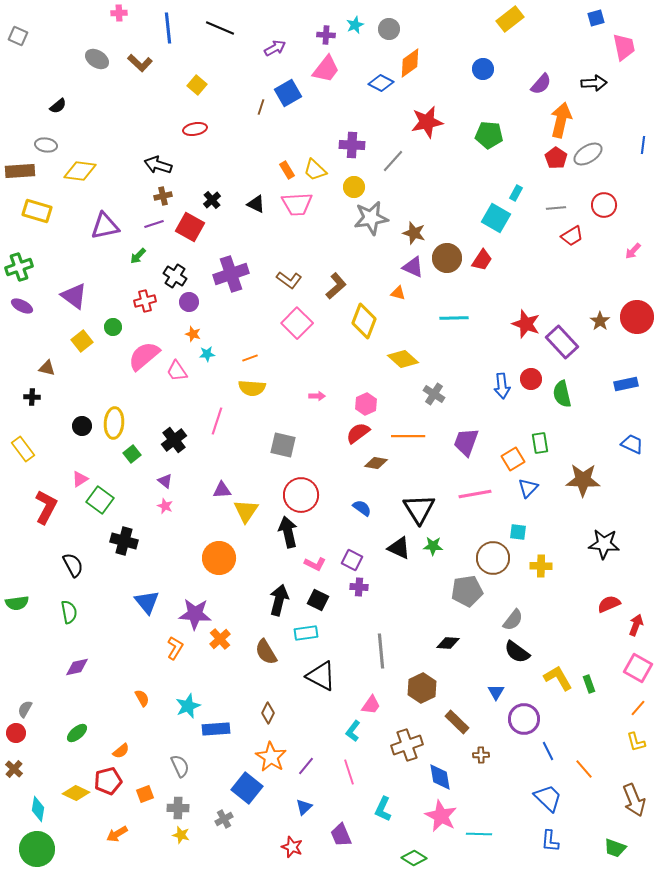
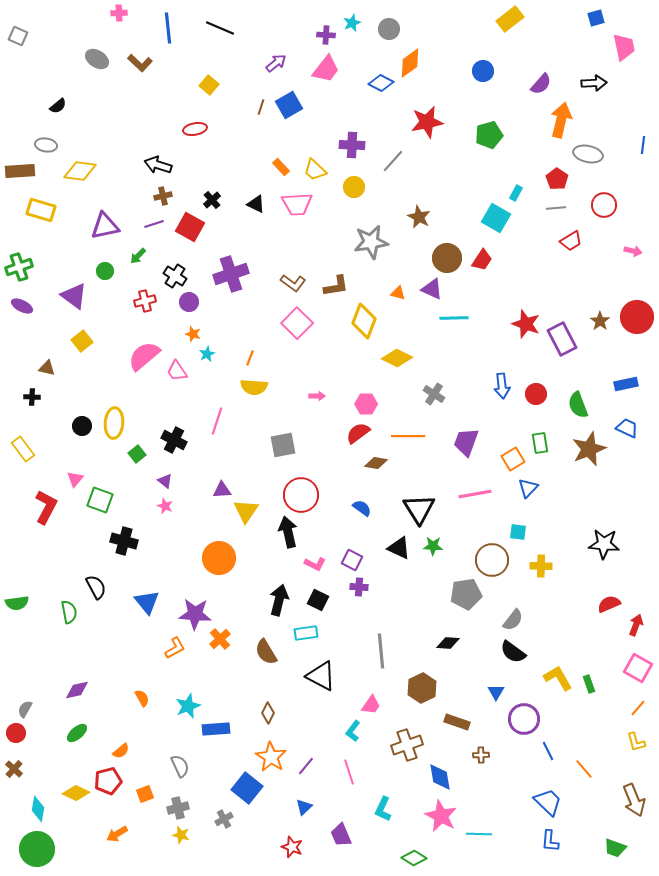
cyan star at (355, 25): moved 3 px left, 2 px up
purple arrow at (275, 48): moved 1 px right, 15 px down; rotated 10 degrees counterclockwise
blue circle at (483, 69): moved 2 px down
yellow square at (197, 85): moved 12 px right
blue square at (288, 93): moved 1 px right, 12 px down
green pentagon at (489, 135): rotated 20 degrees counterclockwise
gray ellipse at (588, 154): rotated 44 degrees clockwise
red pentagon at (556, 158): moved 1 px right, 21 px down
orange rectangle at (287, 170): moved 6 px left, 3 px up; rotated 12 degrees counterclockwise
yellow rectangle at (37, 211): moved 4 px right, 1 px up
gray star at (371, 218): moved 24 px down
brown star at (414, 233): moved 5 px right, 16 px up; rotated 10 degrees clockwise
red trapezoid at (572, 236): moved 1 px left, 5 px down
pink arrow at (633, 251): rotated 120 degrees counterclockwise
purple triangle at (413, 267): moved 19 px right, 22 px down
brown L-shape at (289, 280): moved 4 px right, 3 px down
brown L-shape at (336, 286): rotated 32 degrees clockwise
green circle at (113, 327): moved 8 px left, 56 px up
purple rectangle at (562, 342): moved 3 px up; rotated 16 degrees clockwise
cyan star at (207, 354): rotated 21 degrees counterclockwise
orange line at (250, 358): rotated 49 degrees counterclockwise
yellow diamond at (403, 359): moved 6 px left, 1 px up; rotated 16 degrees counterclockwise
red circle at (531, 379): moved 5 px right, 15 px down
yellow semicircle at (252, 388): moved 2 px right, 1 px up
green semicircle at (562, 394): moved 16 px right, 11 px down; rotated 8 degrees counterclockwise
pink hexagon at (366, 404): rotated 25 degrees clockwise
black cross at (174, 440): rotated 25 degrees counterclockwise
blue trapezoid at (632, 444): moved 5 px left, 16 px up
gray square at (283, 445): rotated 24 degrees counterclockwise
green square at (132, 454): moved 5 px right
pink triangle at (80, 479): moved 5 px left; rotated 18 degrees counterclockwise
brown star at (583, 480): moved 6 px right, 31 px up; rotated 24 degrees counterclockwise
green square at (100, 500): rotated 16 degrees counterclockwise
brown circle at (493, 558): moved 1 px left, 2 px down
black semicircle at (73, 565): moved 23 px right, 22 px down
gray pentagon at (467, 591): moved 1 px left, 3 px down
orange L-shape at (175, 648): rotated 30 degrees clockwise
black semicircle at (517, 652): moved 4 px left
purple diamond at (77, 667): moved 23 px down
brown rectangle at (457, 722): rotated 25 degrees counterclockwise
blue trapezoid at (548, 798): moved 4 px down
gray cross at (178, 808): rotated 15 degrees counterclockwise
